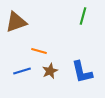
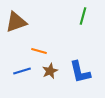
blue L-shape: moved 2 px left
